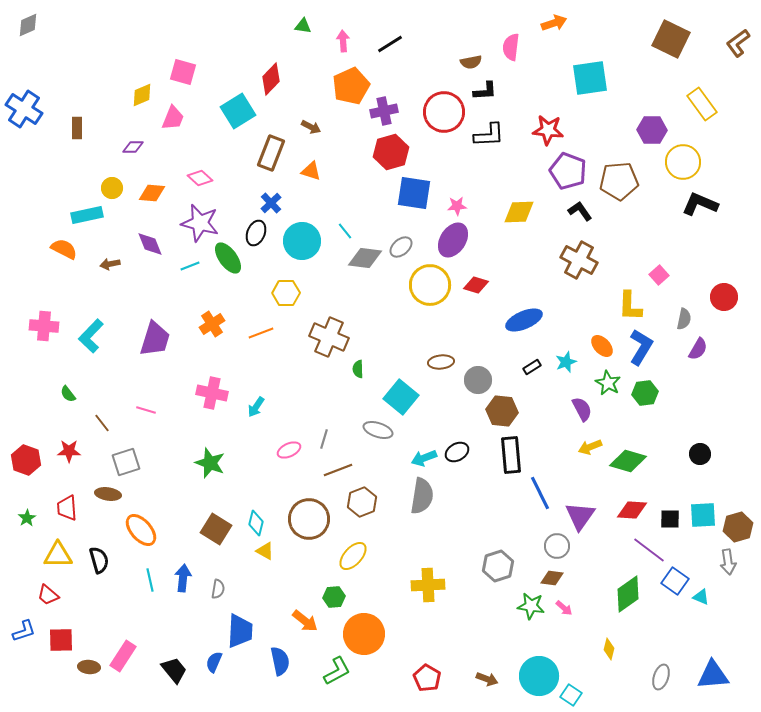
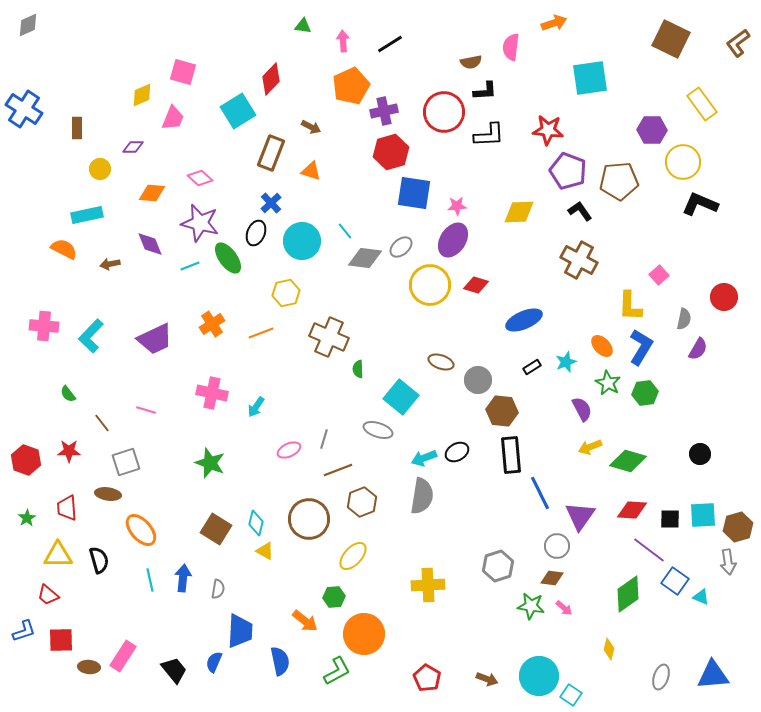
yellow circle at (112, 188): moved 12 px left, 19 px up
yellow hexagon at (286, 293): rotated 12 degrees counterclockwise
purple trapezoid at (155, 339): rotated 48 degrees clockwise
brown ellipse at (441, 362): rotated 25 degrees clockwise
